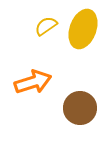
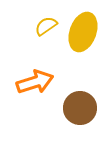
yellow ellipse: moved 3 px down
orange arrow: moved 2 px right
